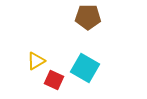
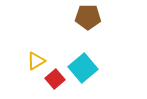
cyan square: moved 2 px left; rotated 20 degrees clockwise
red square: moved 1 px right, 1 px up; rotated 24 degrees clockwise
